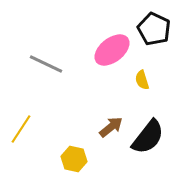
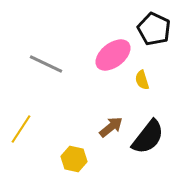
pink ellipse: moved 1 px right, 5 px down
